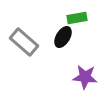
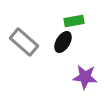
green rectangle: moved 3 px left, 3 px down
black ellipse: moved 5 px down
